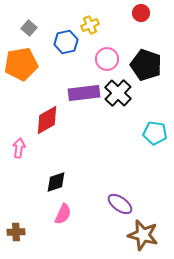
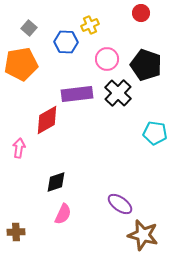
blue hexagon: rotated 15 degrees clockwise
purple rectangle: moved 7 px left, 1 px down
